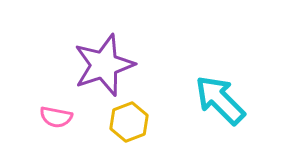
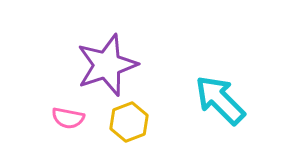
purple star: moved 3 px right
pink semicircle: moved 12 px right, 1 px down
